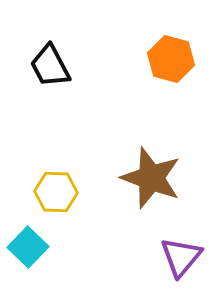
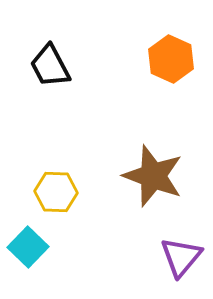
orange hexagon: rotated 9 degrees clockwise
brown star: moved 2 px right, 2 px up
